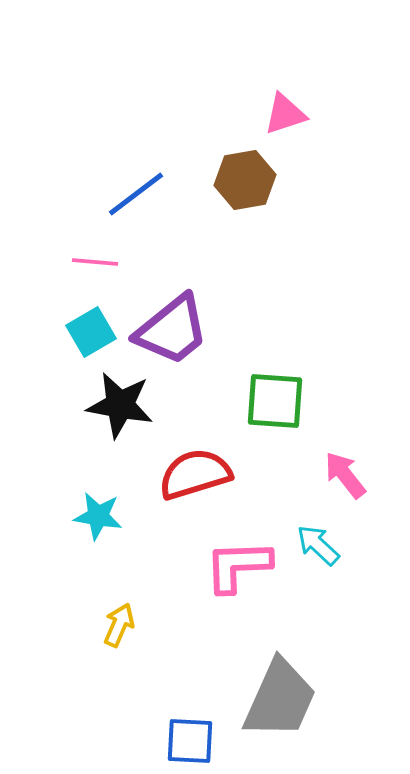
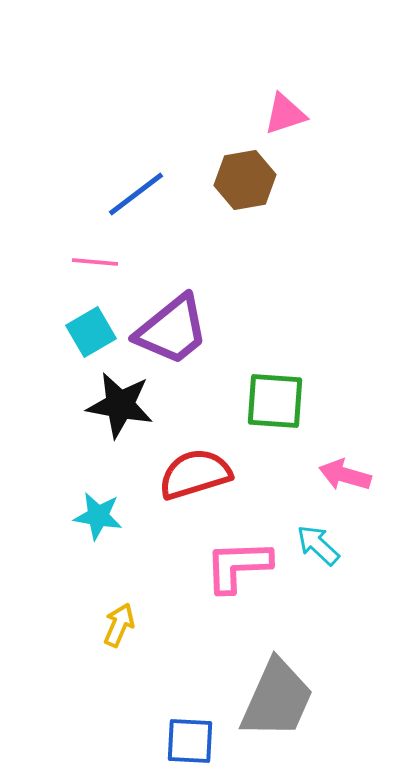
pink arrow: rotated 36 degrees counterclockwise
gray trapezoid: moved 3 px left
